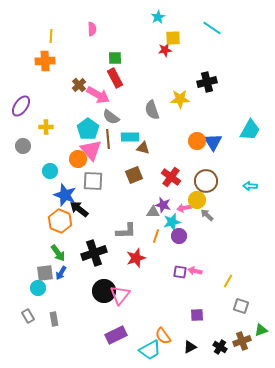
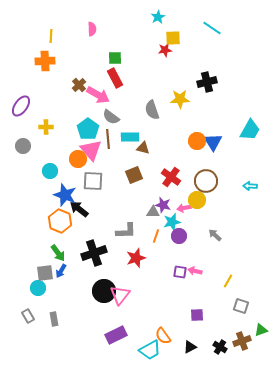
gray arrow at (207, 215): moved 8 px right, 20 px down
blue arrow at (61, 273): moved 2 px up
